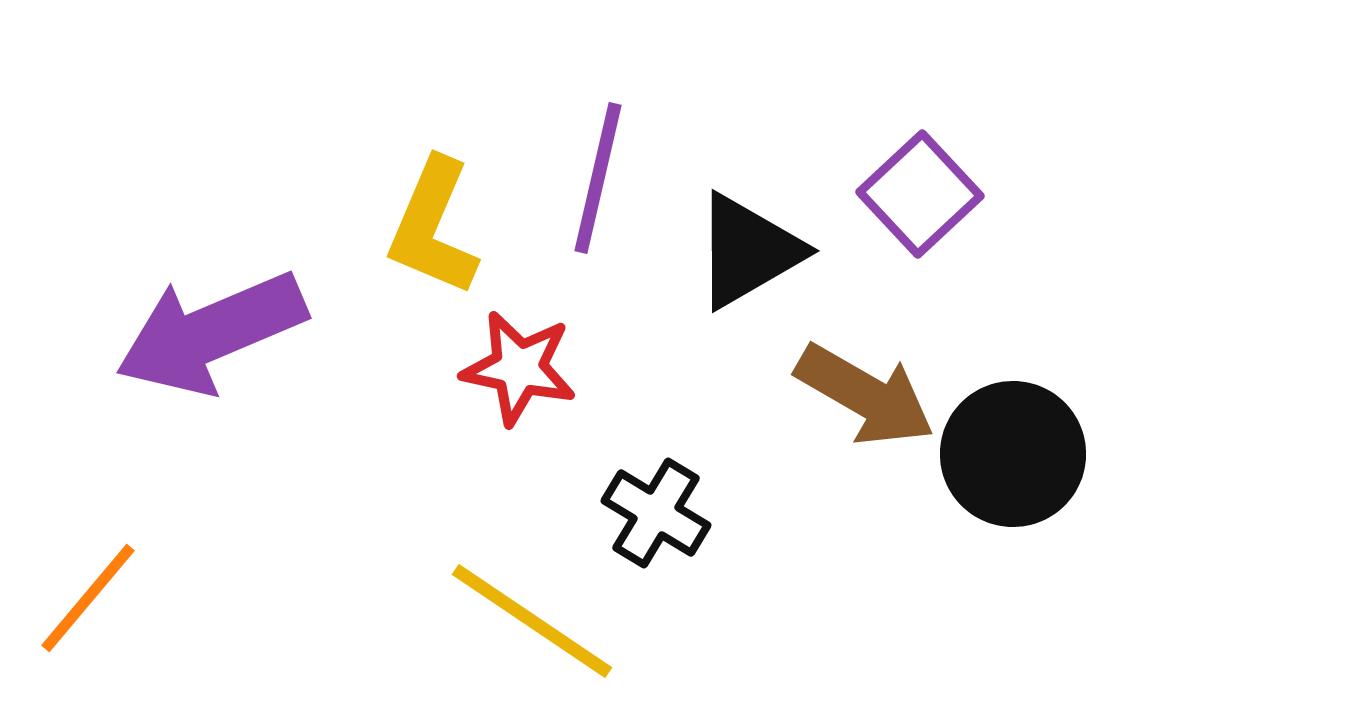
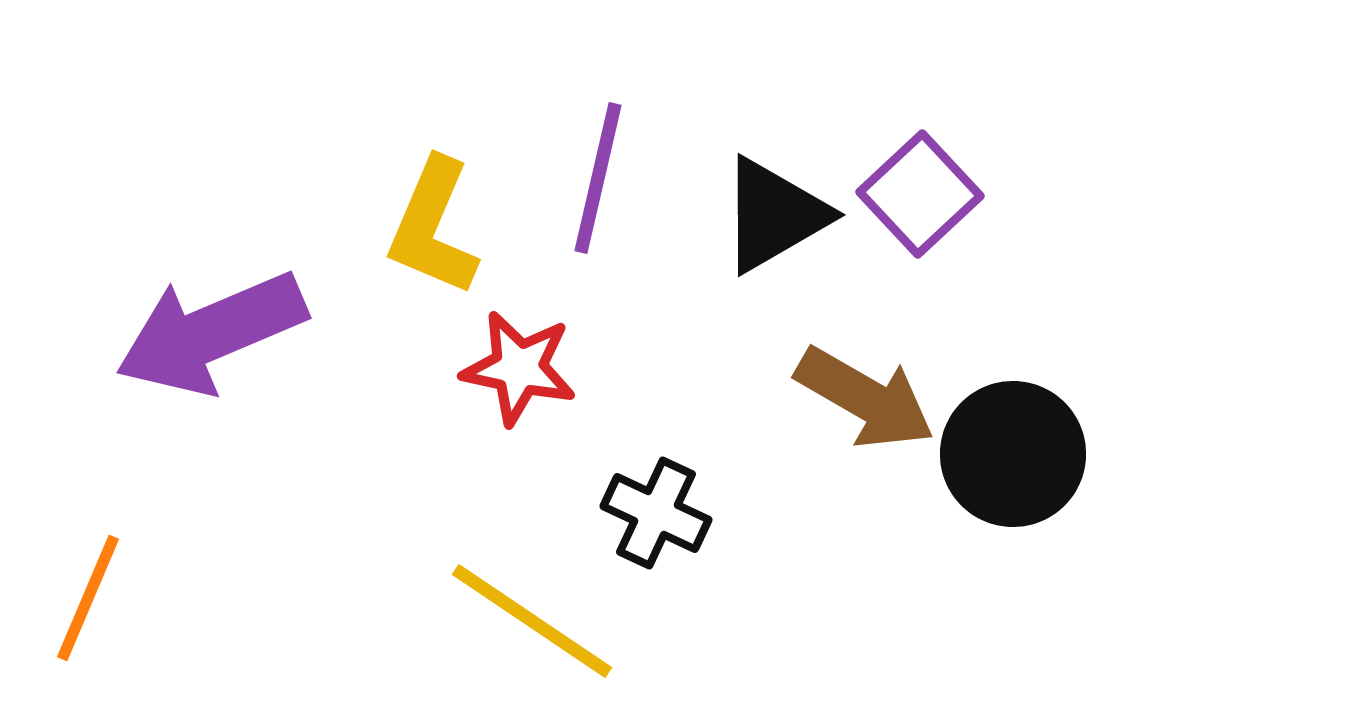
black triangle: moved 26 px right, 36 px up
brown arrow: moved 3 px down
black cross: rotated 6 degrees counterclockwise
orange line: rotated 17 degrees counterclockwise
